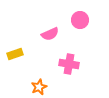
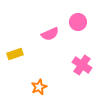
pink circle: moved 2 px left, 2 px down
pink cross: moved 13 px right, 1 px down; rotated 24 degrees clockwise
